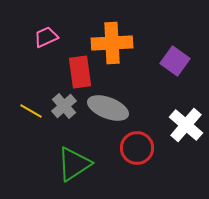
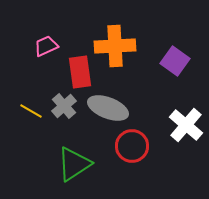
pink trapezoid: moved 9 px down
orange cross: moved 3 px right, 3 px down
red circle: moved 5 px left, 2 px up
